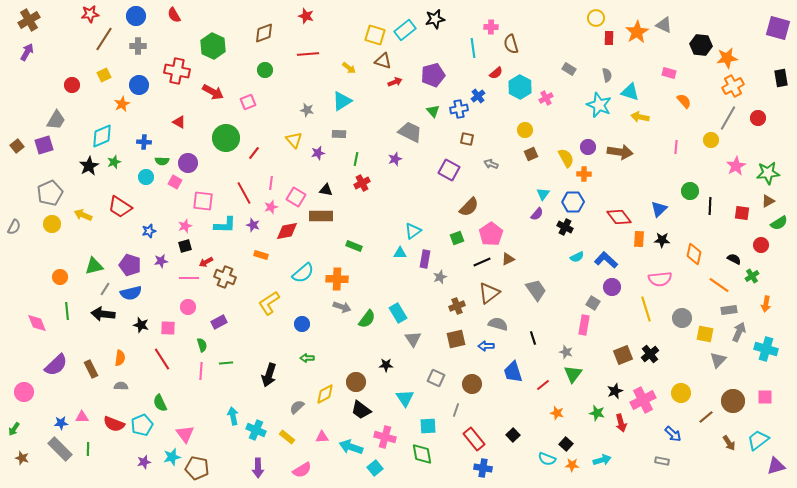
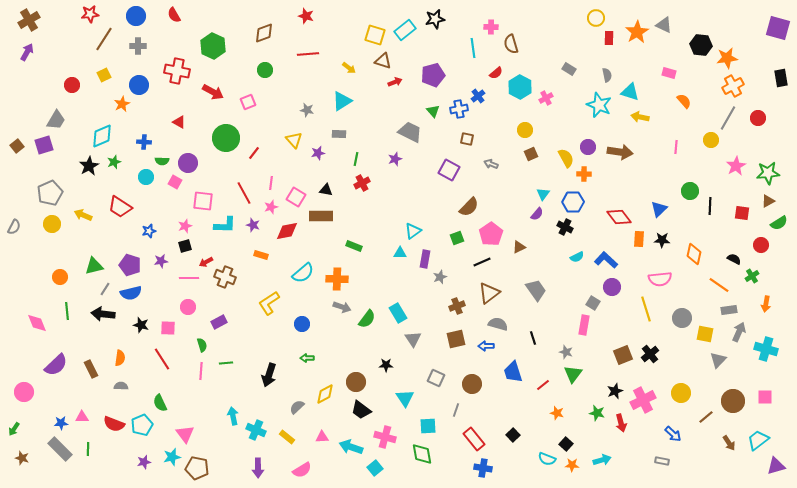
brown triangle at (508, 259): moved 11 px right, 12 px up
